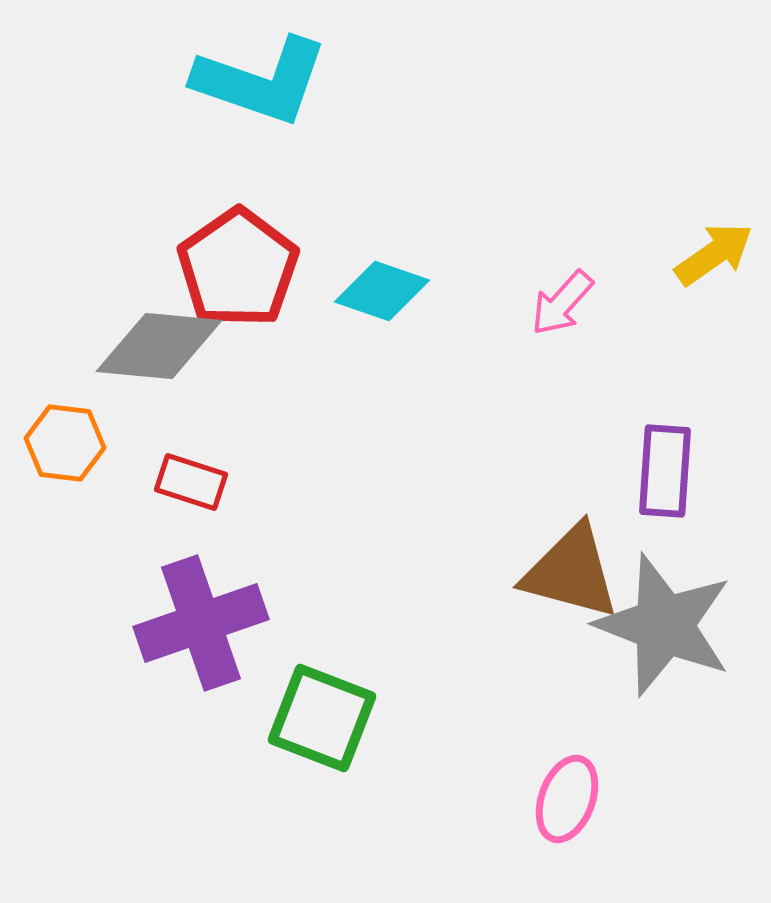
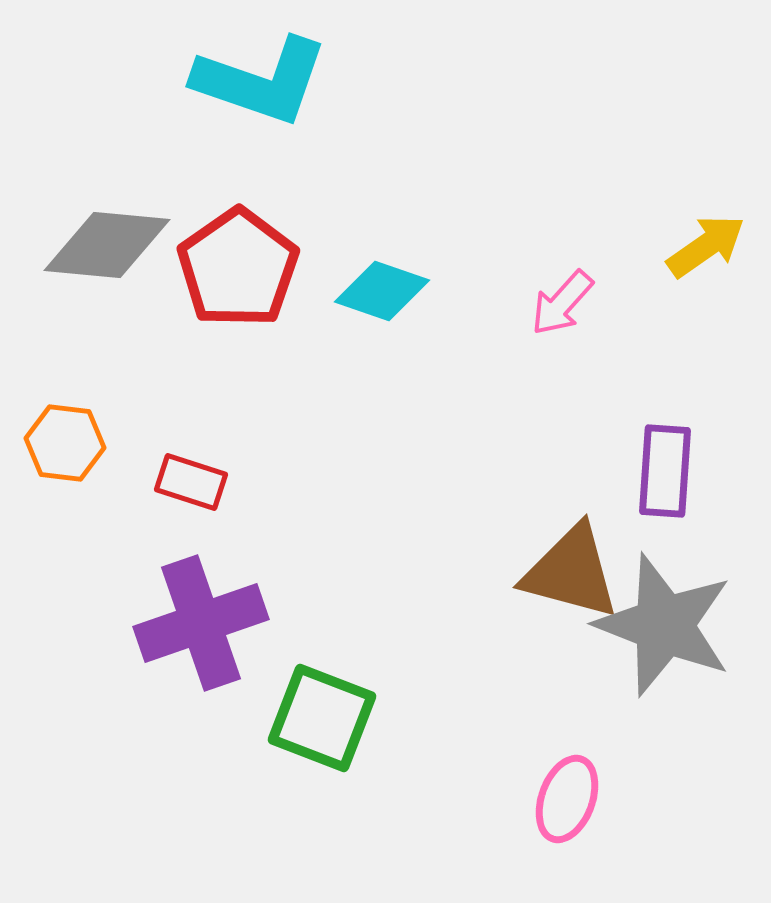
yellow arrow: moved 8 px left, 8 px up
gray diamond: moved 52 px left, 101 px up
